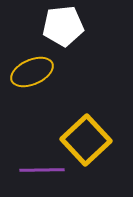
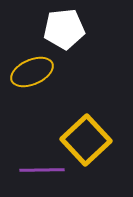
white pentagon: moved 1 px right, 3 px down
